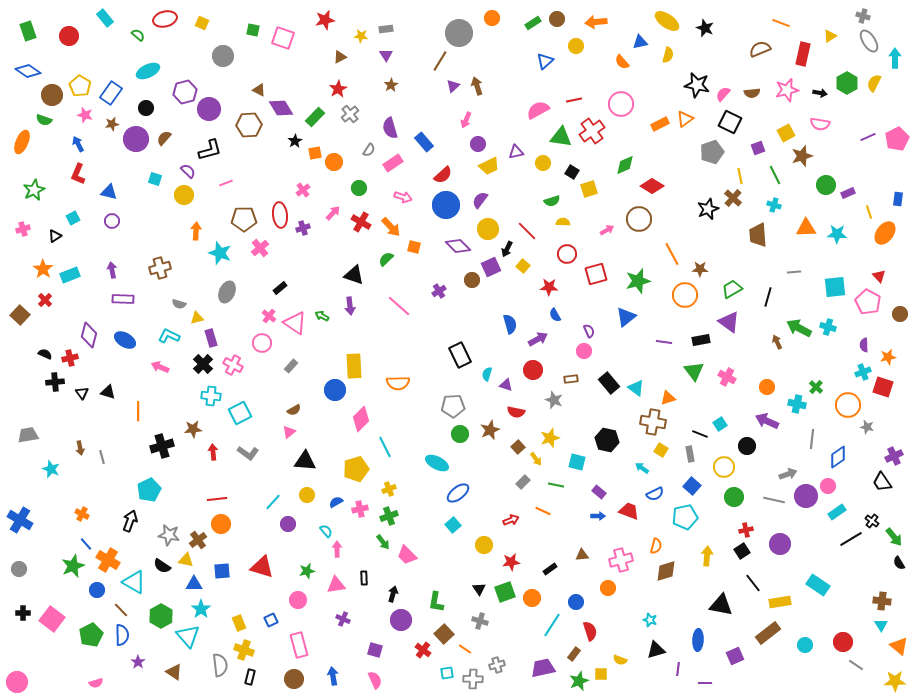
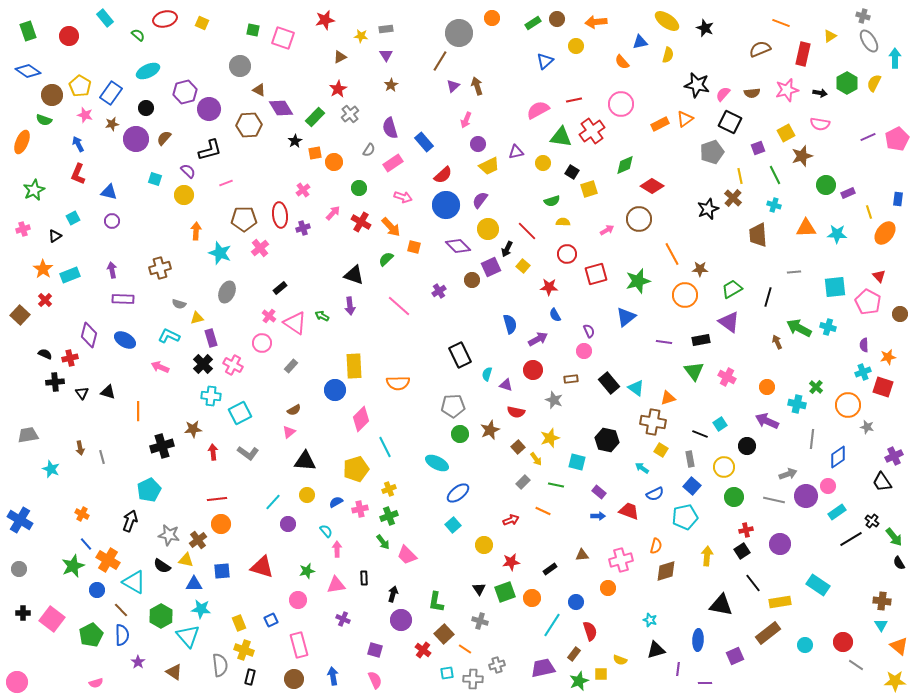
gray circle at (223, 56): moved 17 px right, 10 px down
gray rectangle at (690, 454): moved 5 px down
cyan star at (201, 609): rotated 30 degrees counterclockwise
